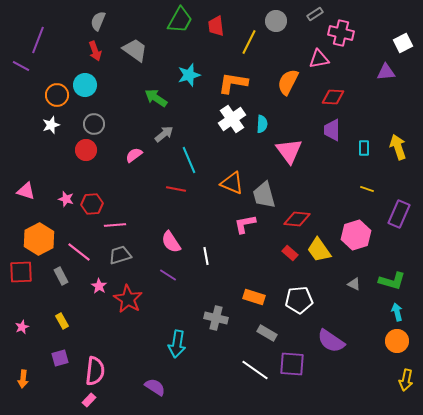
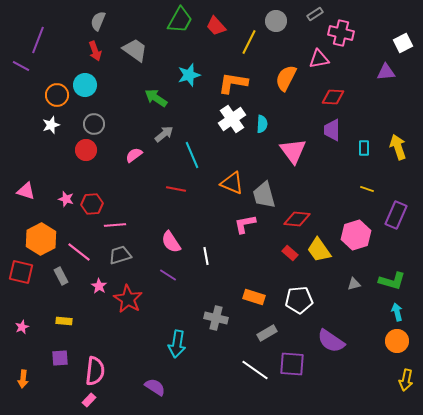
red trapezoid at (216, 26): rotated 35 degrees counterclockwise
orange semicircle at (288, 82): moved 2 px left, 4 px up
pink triangle at (289, 151): moved 4 px right
cyan line at (189, 160): moved 3 px right, 5 px up
purple rectangle at (399, 214): moved 3 px left, 1 px down
orange hexagon at (39, 239): moved 2 px right
red square at (21, 272): rotated 15 degrees clockwise
gray triangle at (354, 284): rotated 40 degrees counterclockwise
yellow rectangle at (62, 321): moved 2 px right; rotated 56 degrees counterclockwise
gray rectangle at (267, 333): rotated 60 degrees counterclockwise
purple square at (60, 358): rotated 12 degrees clockwise
